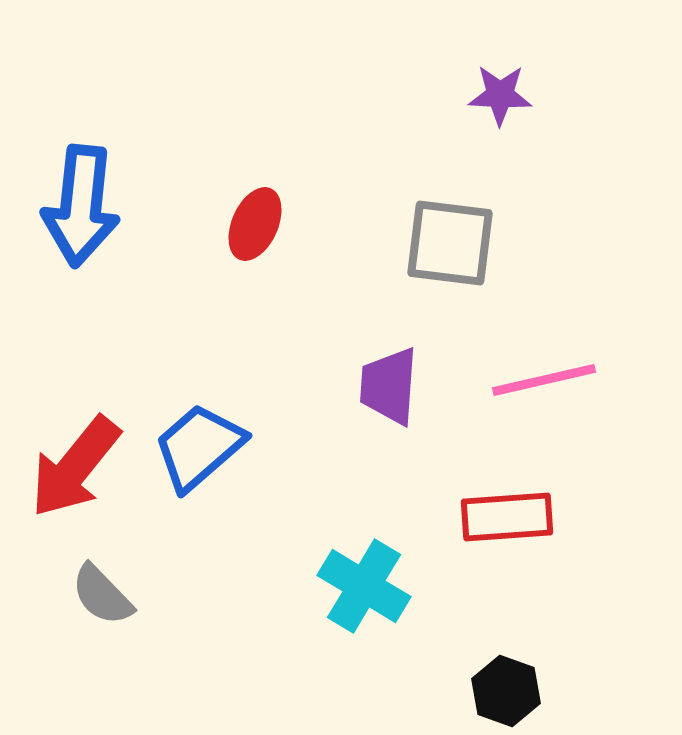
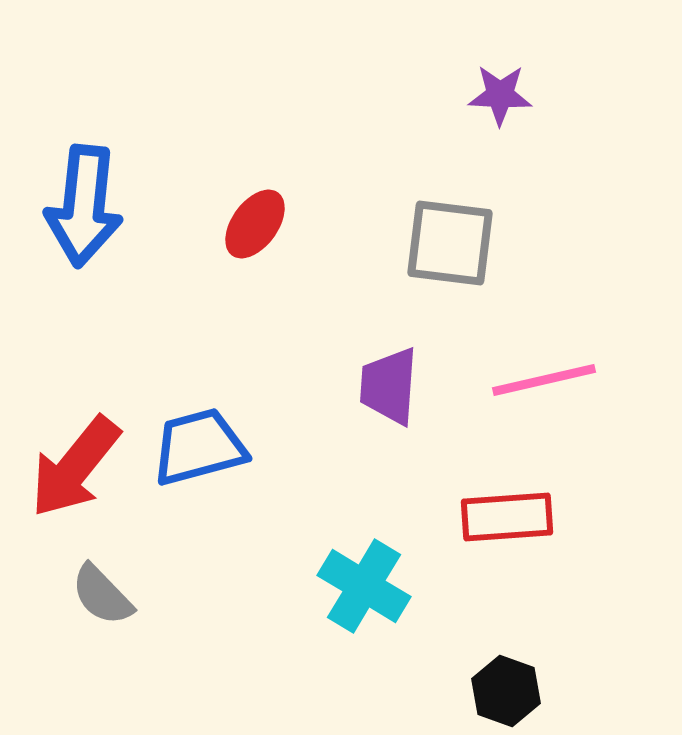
blue arrow: moved 3 px right
red ellipse: rotated 12 degrees clockwise
blue trapezoid: rotated 26 degrees clockwise
